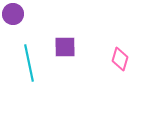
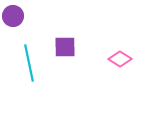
purple circle: moved 2 px down
pink diamond: rotated 75 degrees counterclockwise
